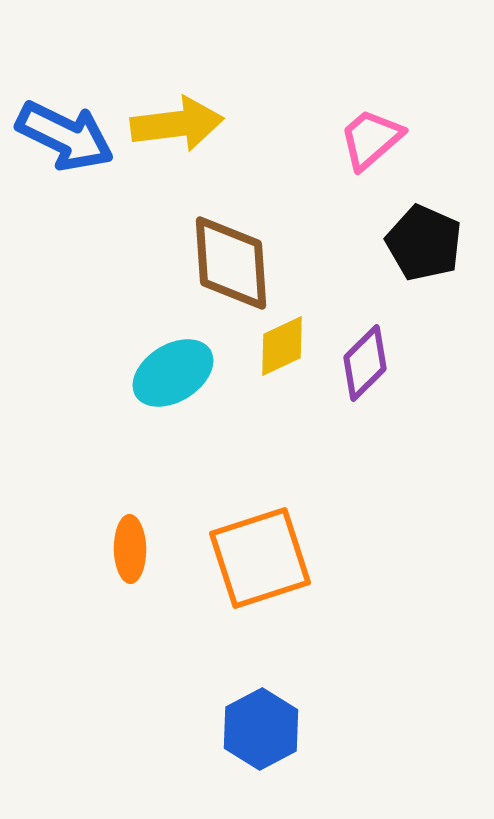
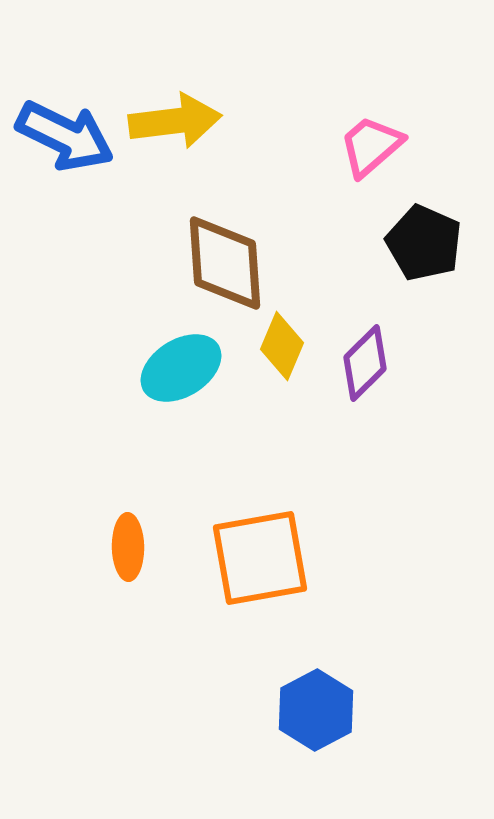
yellow arrow: moved 2 px left, 3 px up
pink trapezoid: moved 7 px down
brown diamond: moved 6 px left
yellow diamond: rotated 42 degrees counterclockwise
cyan ellipse: moved 8 px right, 5 px up
orange ellipse: moved 2 px left, 2 px up
orange square: rotated 8 degrees clockwise
blue hexagon: moved 55 px right, 19 px up
